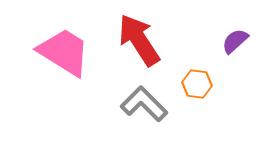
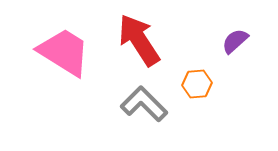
orange hexagon: rotated 12 degrees counterclockwise
